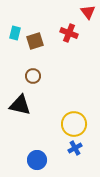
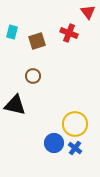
cyan rectangle: moved 3 px left, 1 px up
brown square: moved 2 px right
black triangle: moved 5 px left
yellow circle: moved 1 px right
blue cross: rotated 24 degrees counterclockwise
blue circle: moved 17 px right, 17 px up
